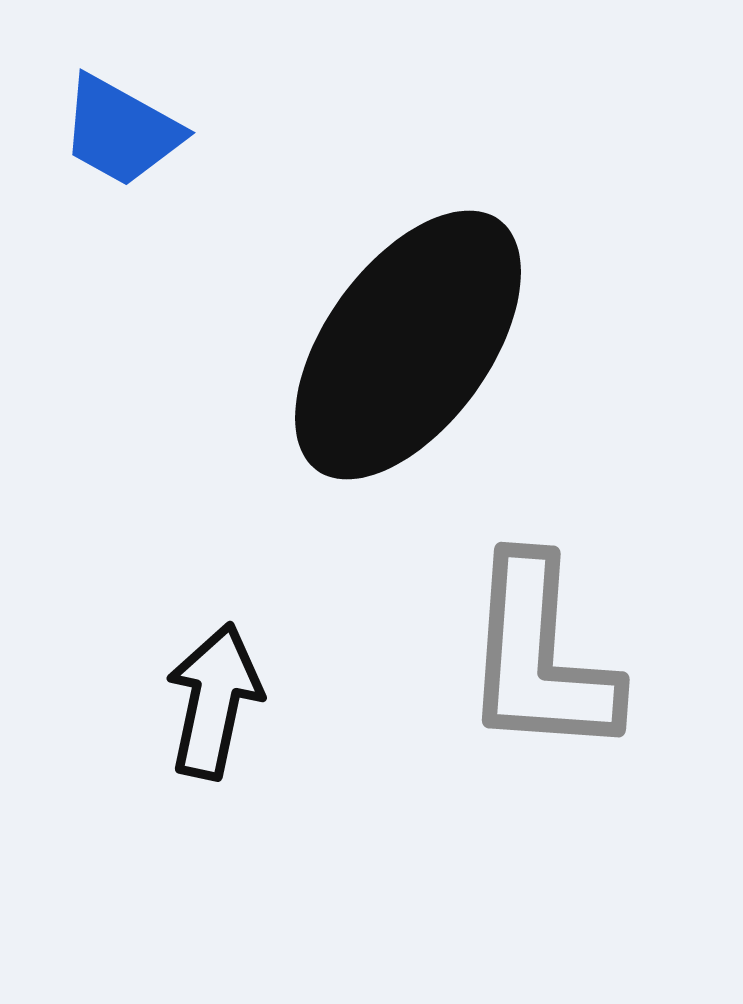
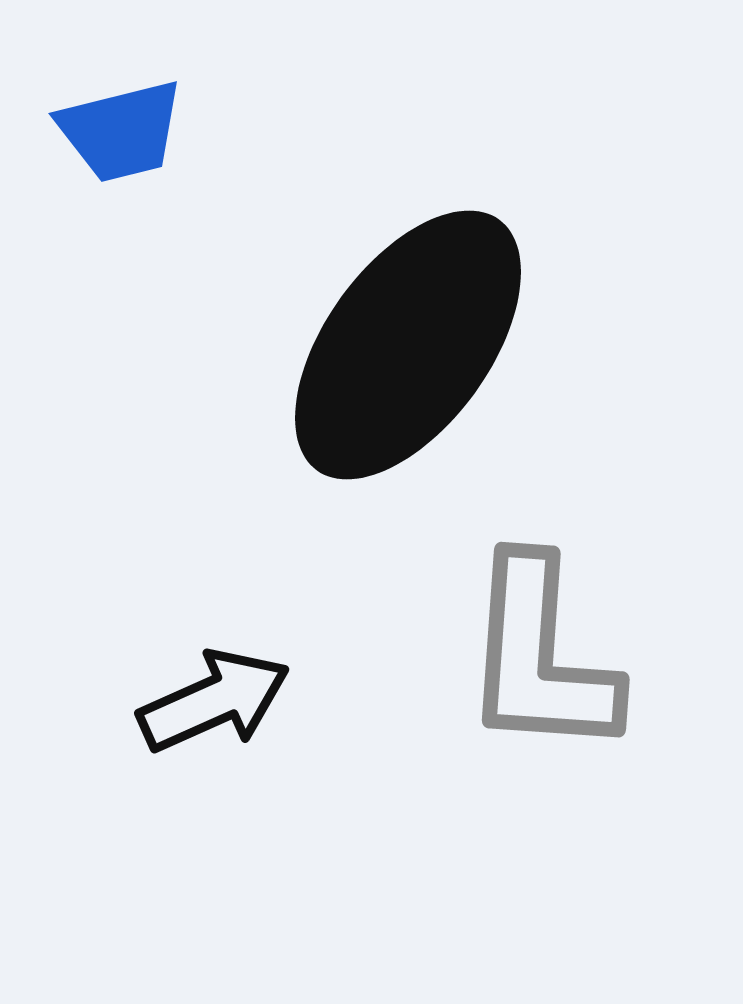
blue trapezoid: rotated 43 degrees counterclockwise
black arrow: rotated 54 degrees clockwise
